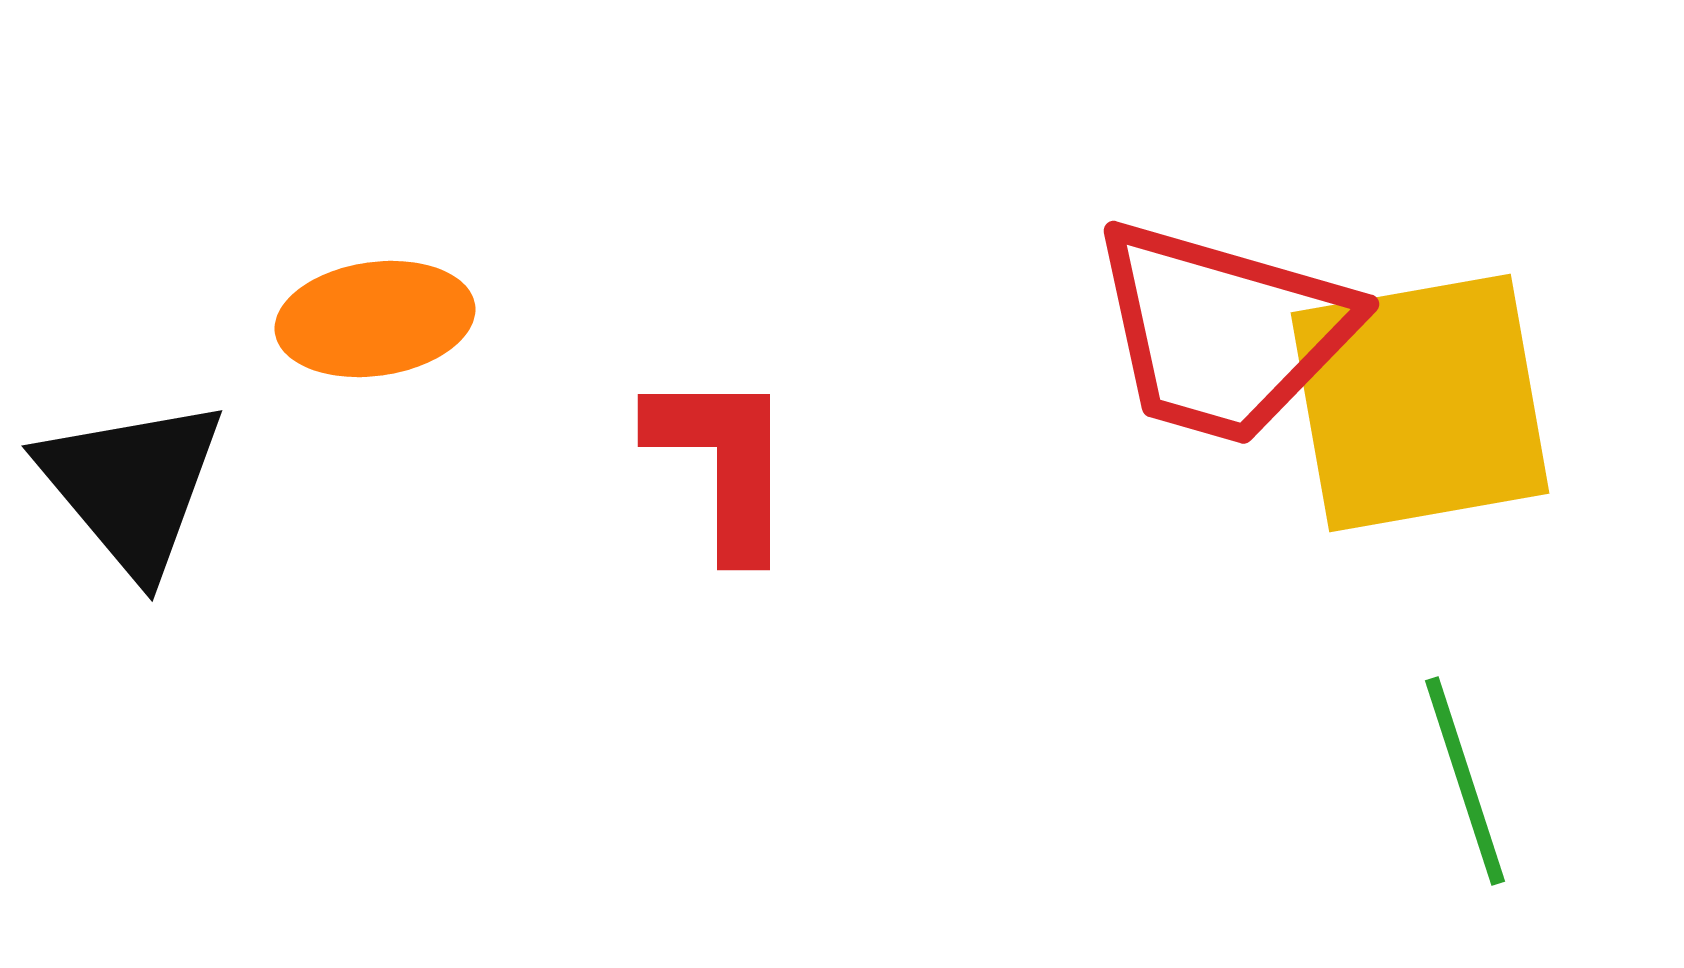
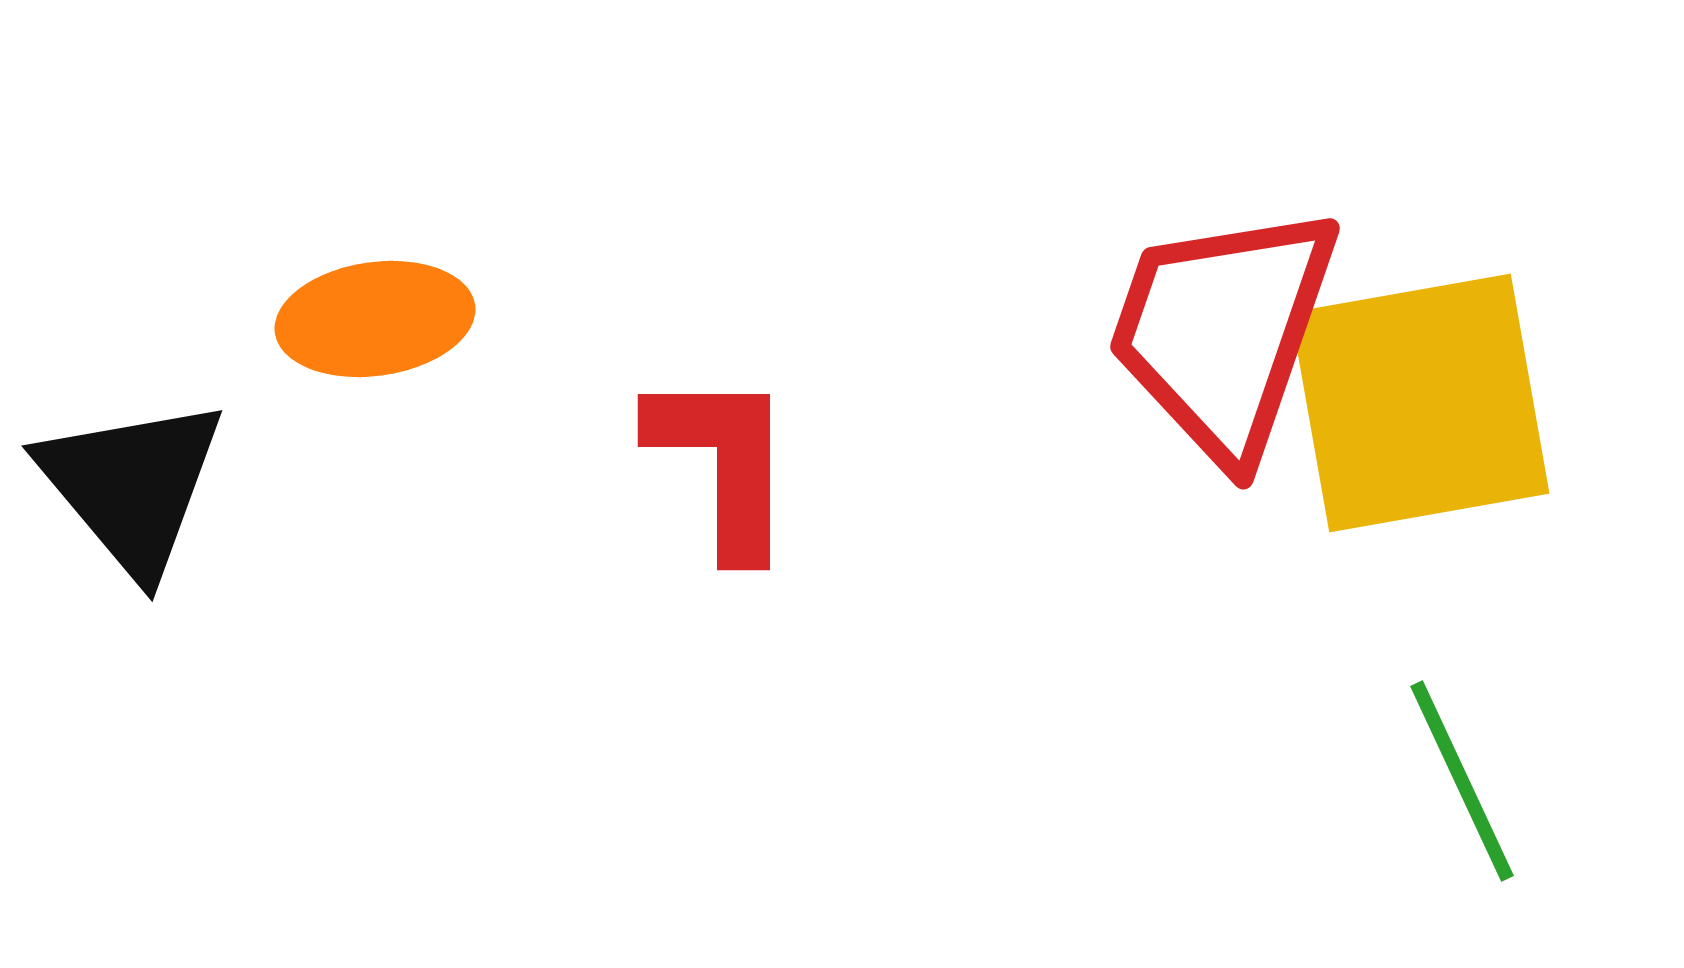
red trapezoid: rotated 93 degrees clockwise
green line: moved 3 px left; rotated 7 degrees counterclockwise
